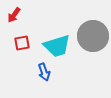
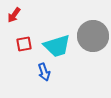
red square: moved 2 px right, 1 px down
